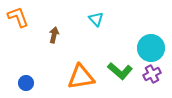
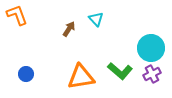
orange L-shape: moved 1 px left, 2 px up
brown arrow: moved 15 px right, 6 px up; rotated 21 degrees clockwise
blue circle: moved 9 px up
